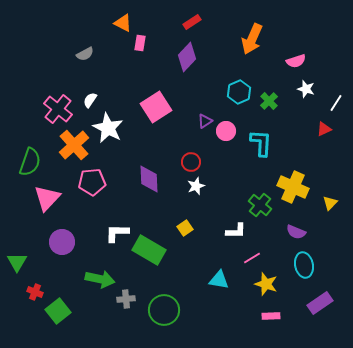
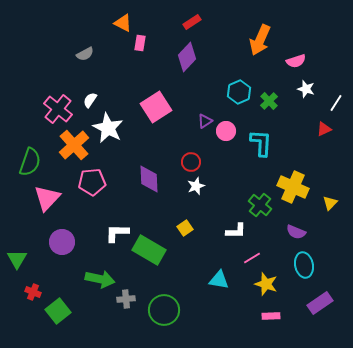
orange arrow at (252, 39): moved 8 px right, 1 px down
green triangle at (17, 262): moved 3 px up
red cross at (35, 292): moved 2 px left
